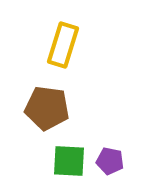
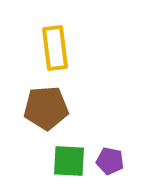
yellow rectangle: moved 8 px left, 3 px down; rotated 24 degrees counterclockwise
brown pentagon: moved 1 px left; rotated 12 degrees counterclockwise
